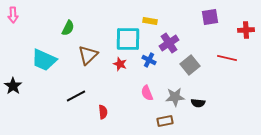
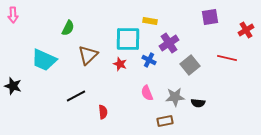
red cross: rotated 28 degrees counterclockwise
black star: rotated 18 degrees counterclockwise
